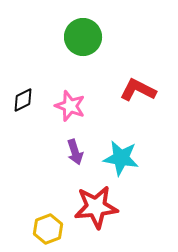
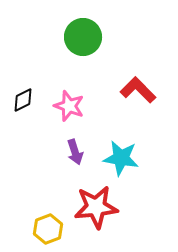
red L-shape: rotated 18 degrees clockwise
pink star: moved 1 px left
